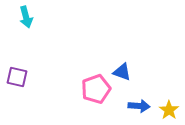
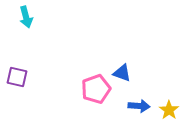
blue triangle: moved 1 px down
